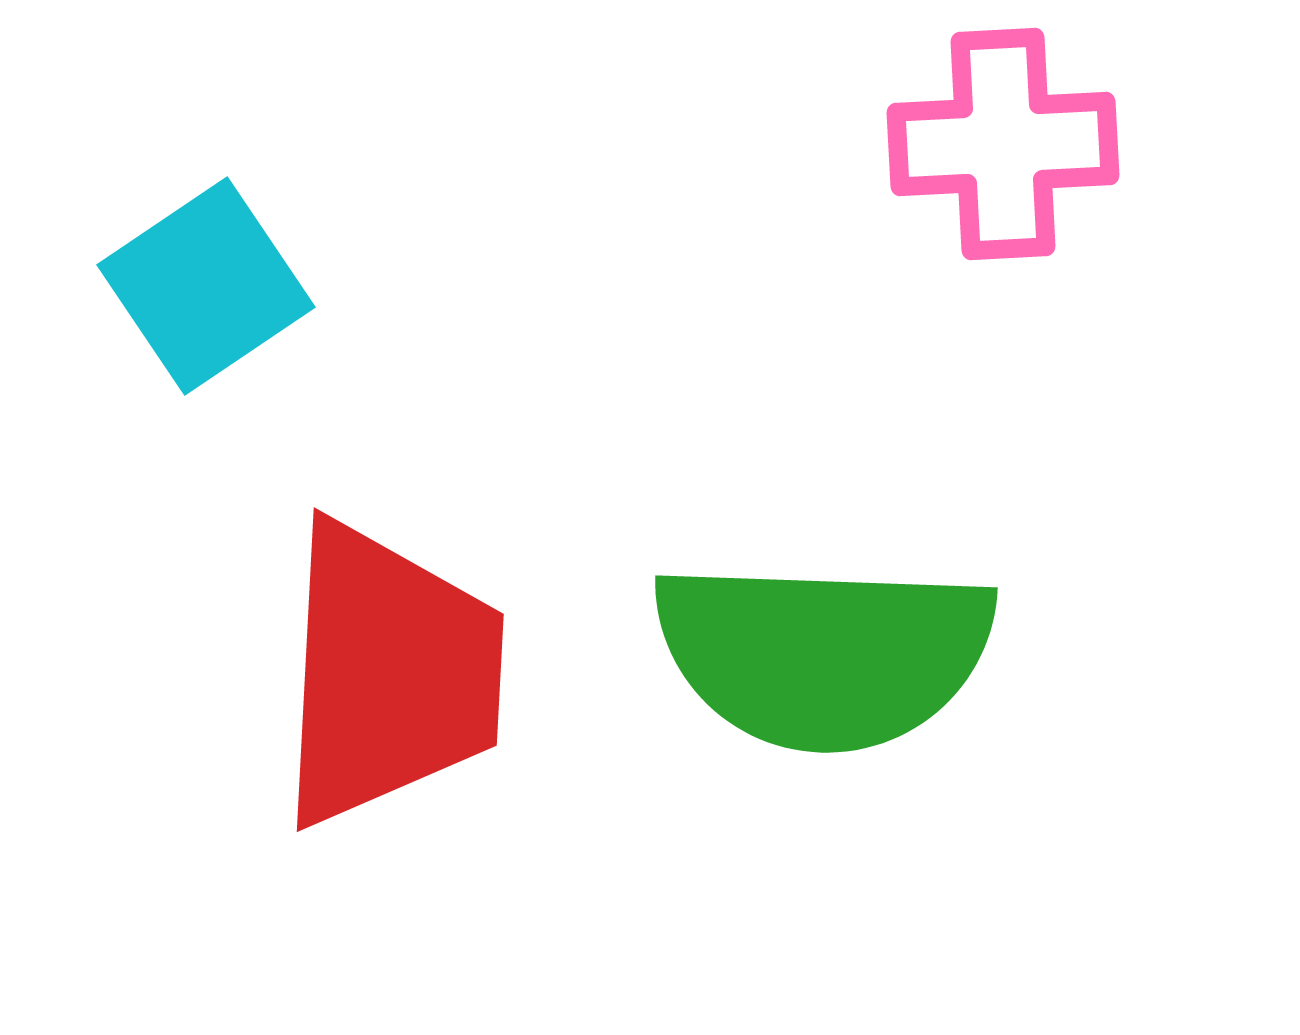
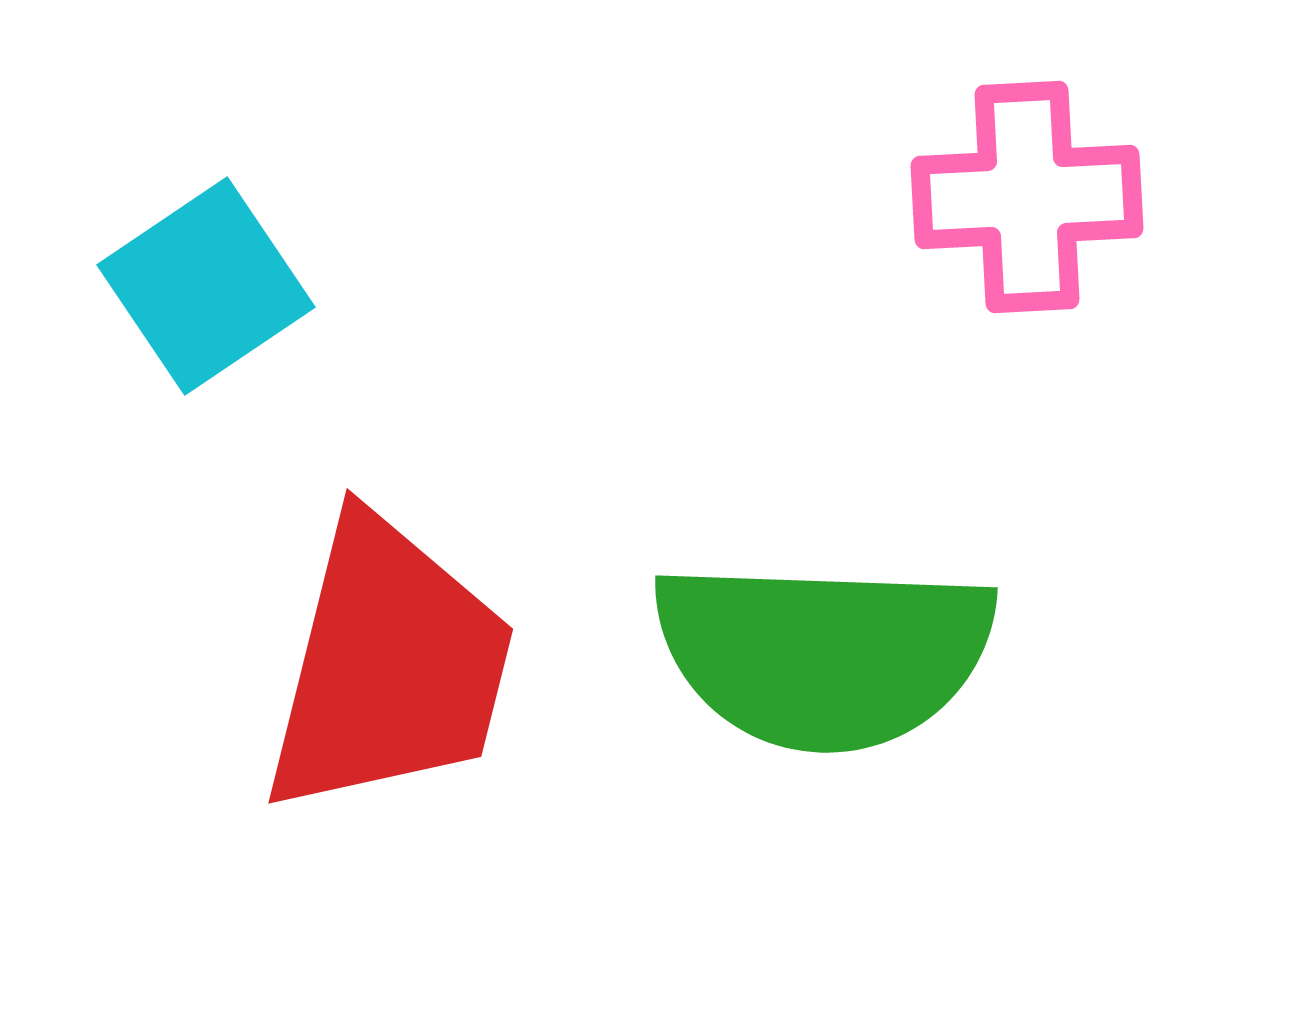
pink cross: moved 24 px right, 53 px down
red trapezoid: moved 8 px up; rotated 11 degrees clockwise
